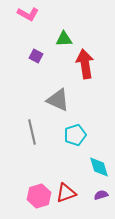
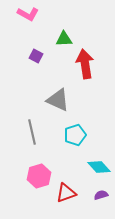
cyan diamond: rotated 25 degrees counterclockwise
pink hexagon: moved 20 px up
